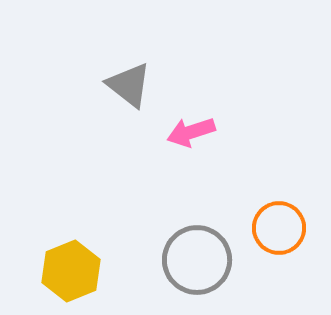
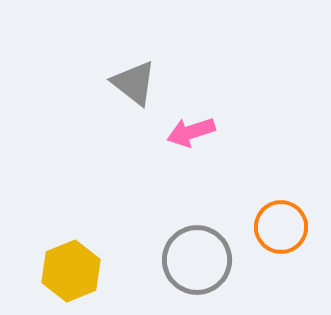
gray triangle: moved 5 px right, 2 px up
orange circle: moved 2 px right, 1 px up
